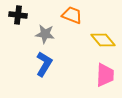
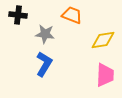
yellow diamond: rotated 60 degrees counterclockwise
